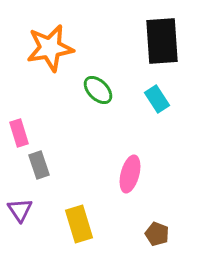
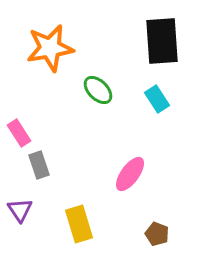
pink rectangle: rotated 16 degrees counterclockwise
pink ellipse: rotated 21 degrees clockwise
